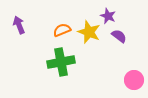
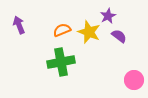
purple star: rotated 21 degrees clockwise
